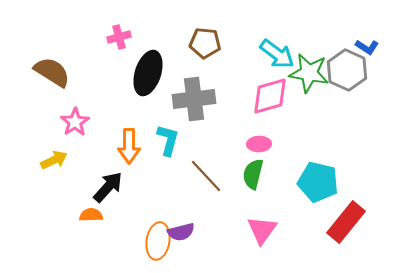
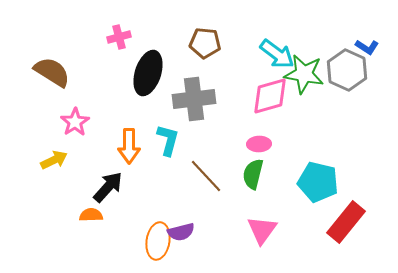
green star: moved 5 px left, 1 px down
